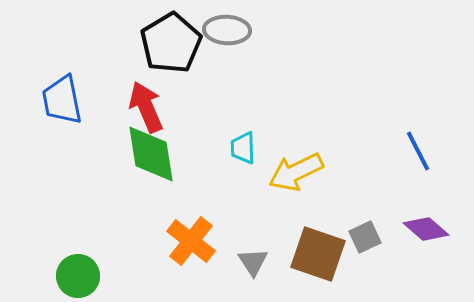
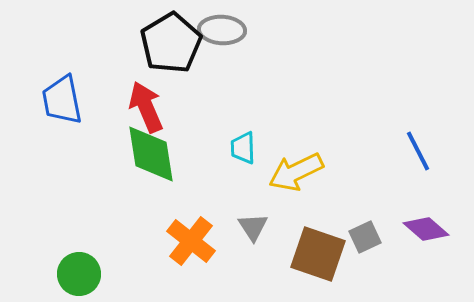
gray ellipse: moved 5 px left
gray triangle: moved 35 px up
green circle: moved 1 px right, 2 px up
